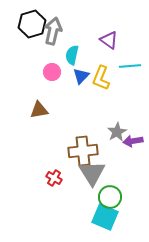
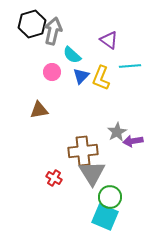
cyan semicircle: rotated 60 degrees counterclockwise
